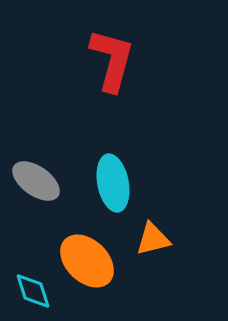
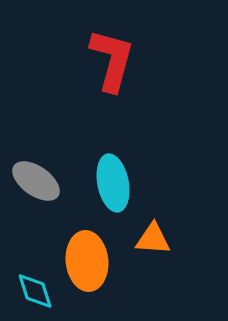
orange triangle: rotated 18 degrees clockwise
orange ellipse: rotated 40 degrees clockwise
cyan diamond: moved 2 px right
